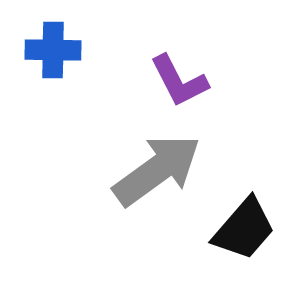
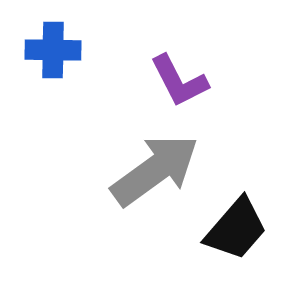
gray arrow: moved 2 px left
black trapezoid: moved 8 px left
